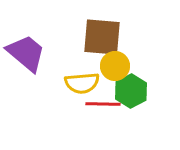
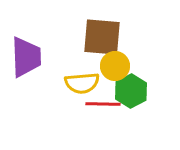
purple trapezoid: moved 4 px down; rotated 48 degrees clockwise
